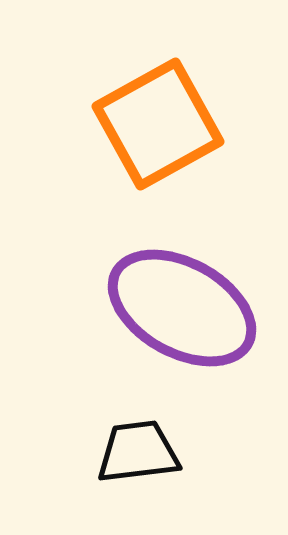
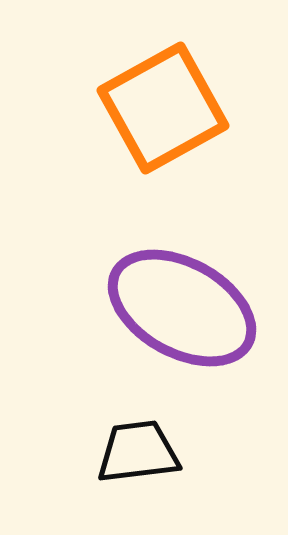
orange square: moved 5 px right, 16 px up
